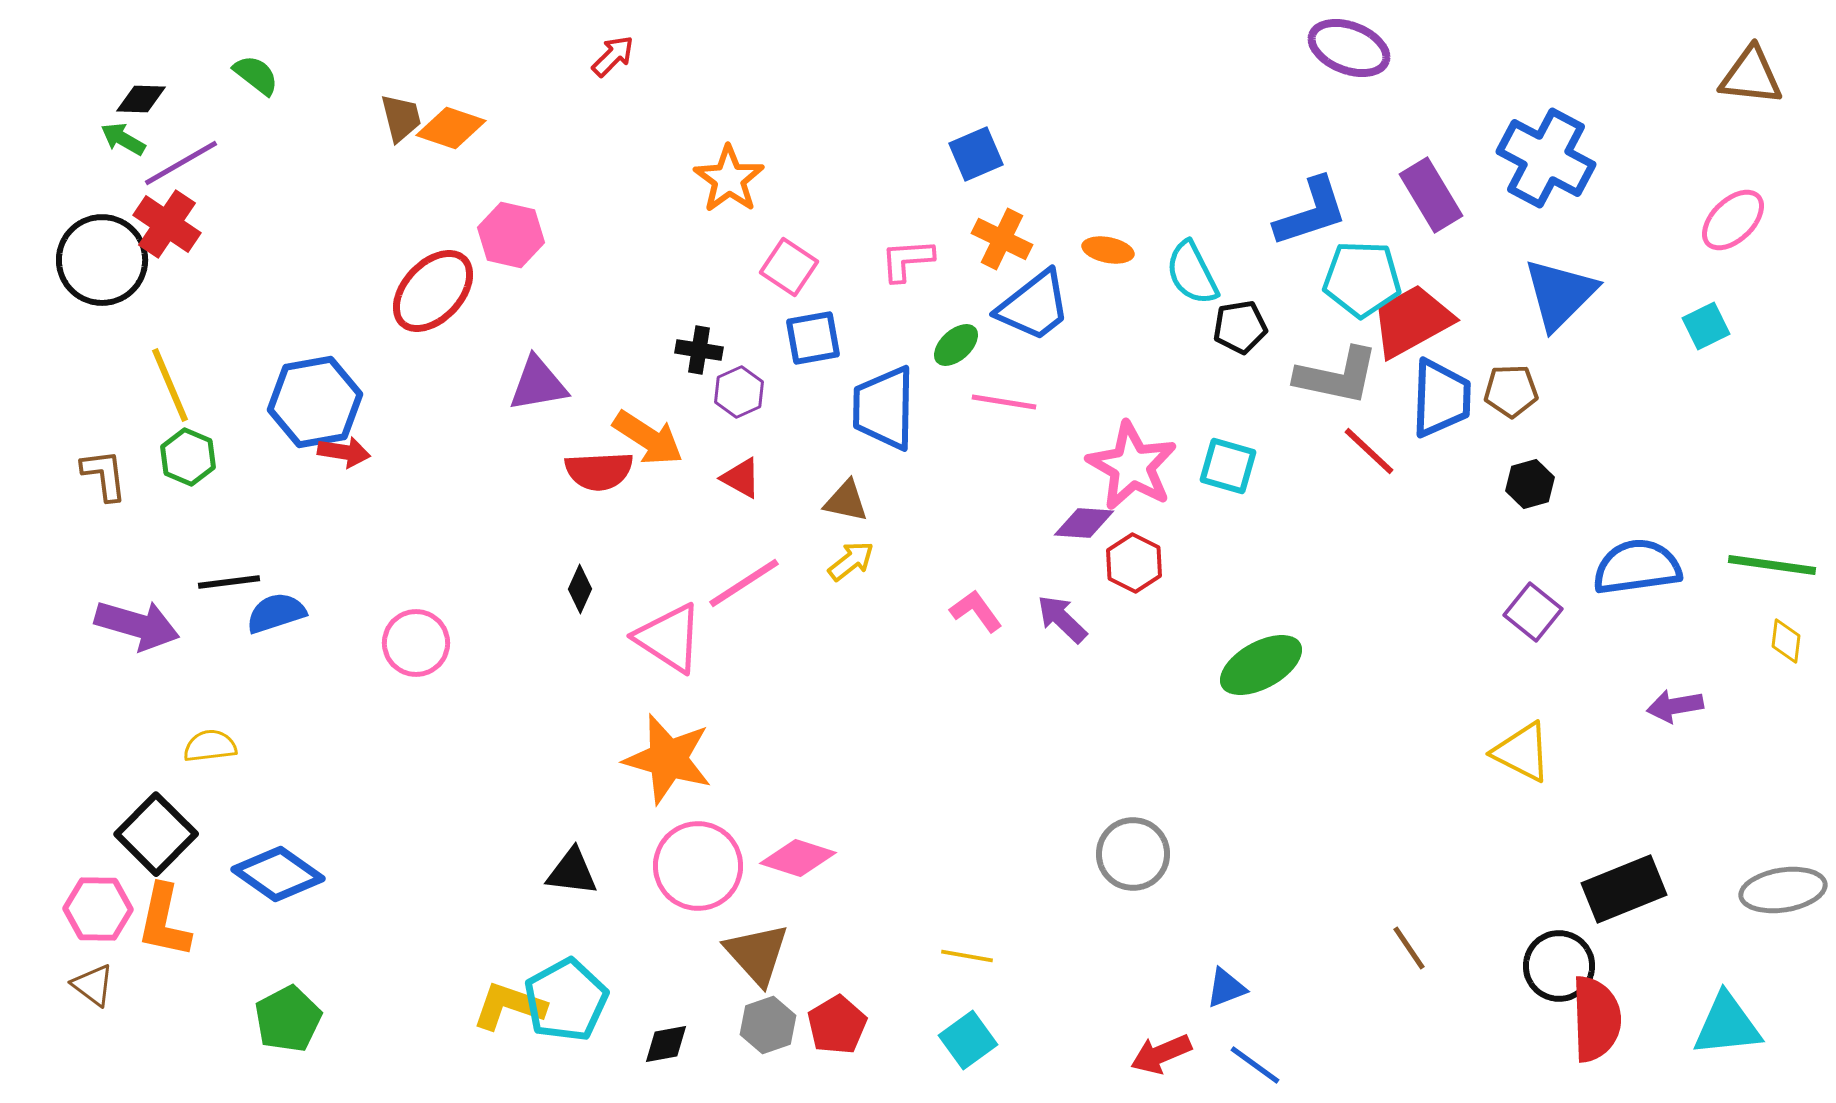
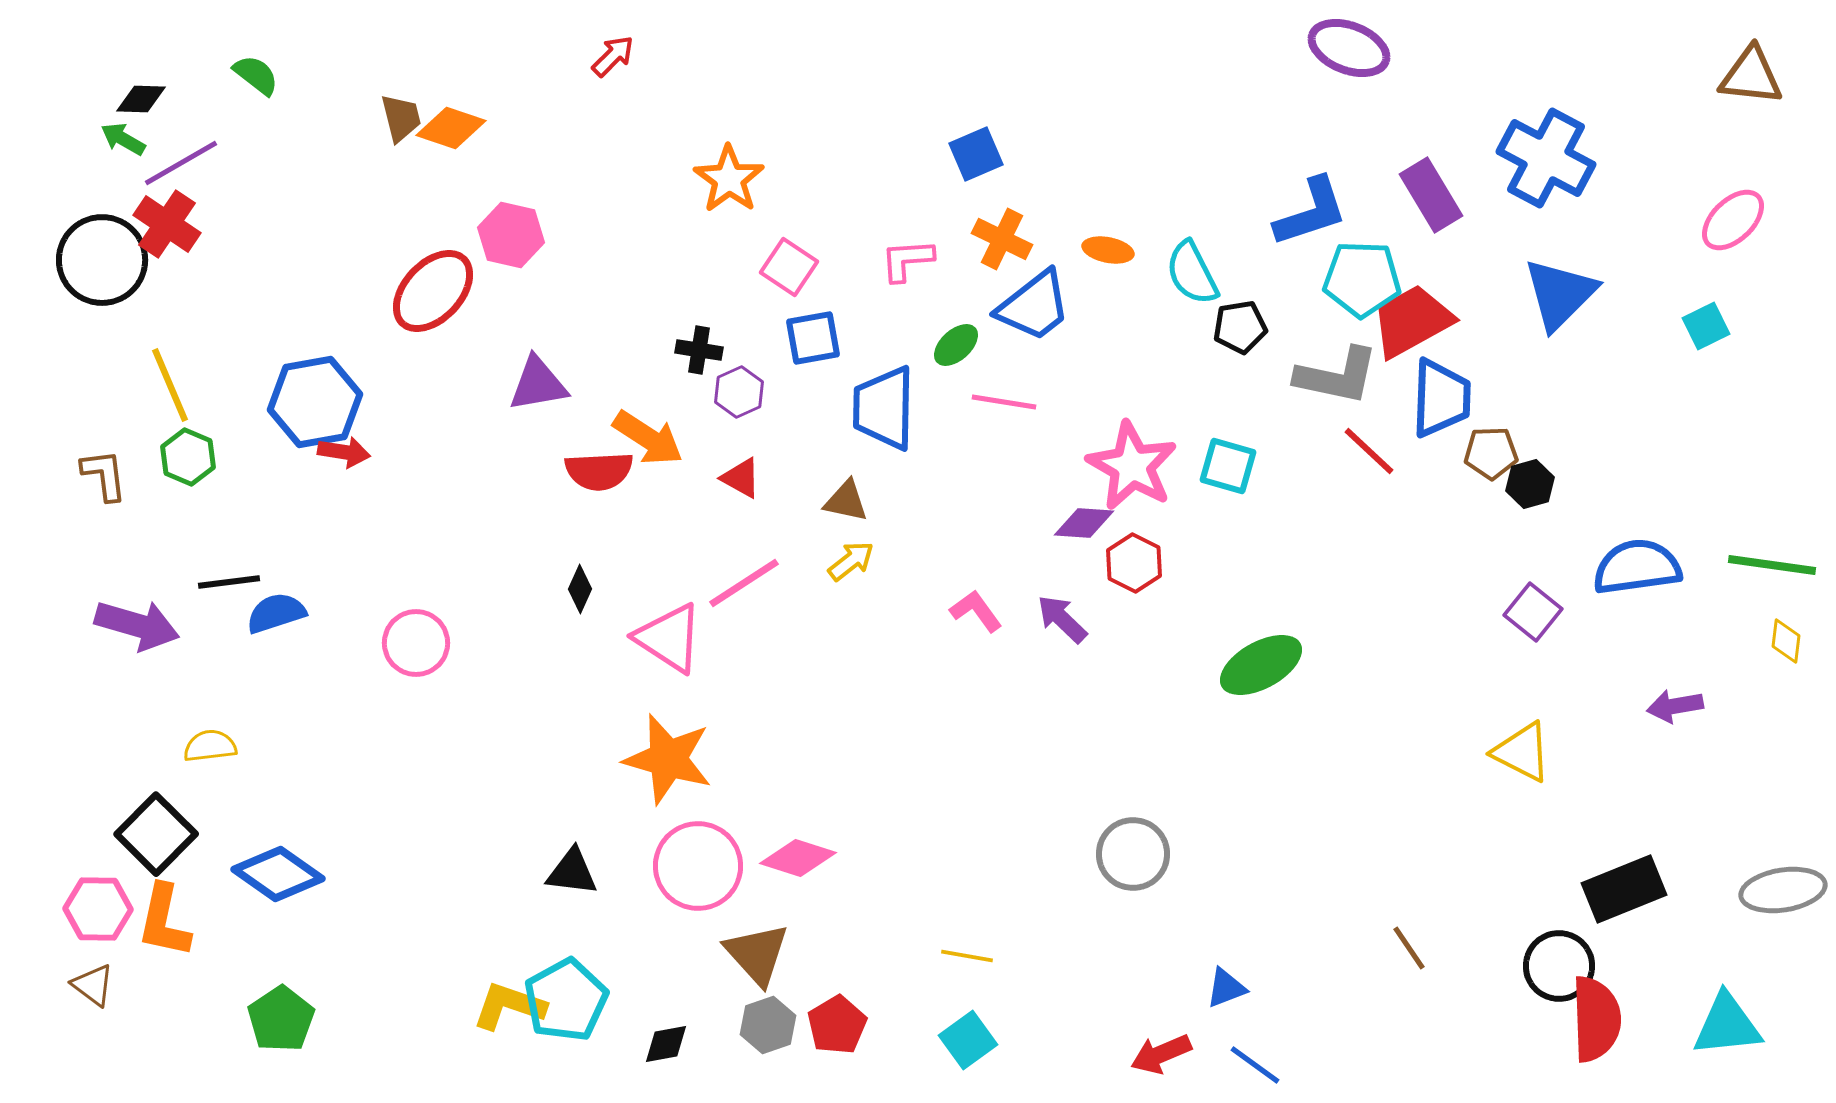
brown pentagon at (1511, 391): moved 20 px left, 62 px down
green pentagon at (288, 1019): moved 7 px left; rotated 6 degrees counterclockwise
